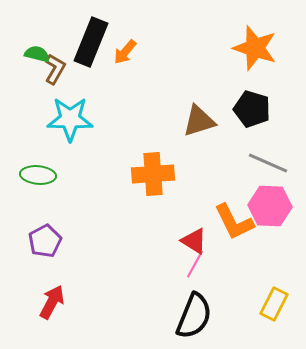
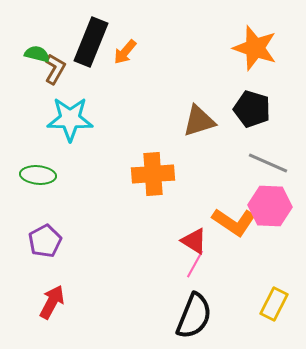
orange L-shape: rotated 30 degrees counterclockwise
